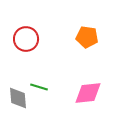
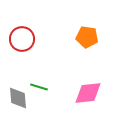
red circle: moved 4 px left
